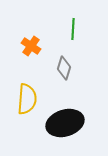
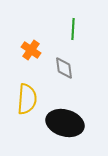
orange cross: moved 4 px down
gray diamond: rotated 25 degrees counterclockwise
black ellipse: rotated 33 degrees clockwise
